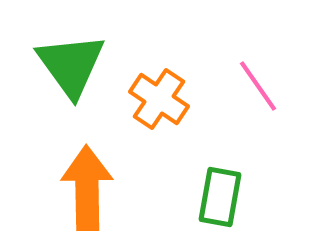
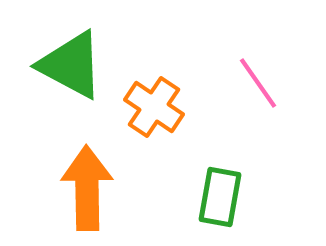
green triangle: rotated 26 degrees counterclockwise
pink line: moved 3 px up
orange cross: moved 5 px left, 8 px down
